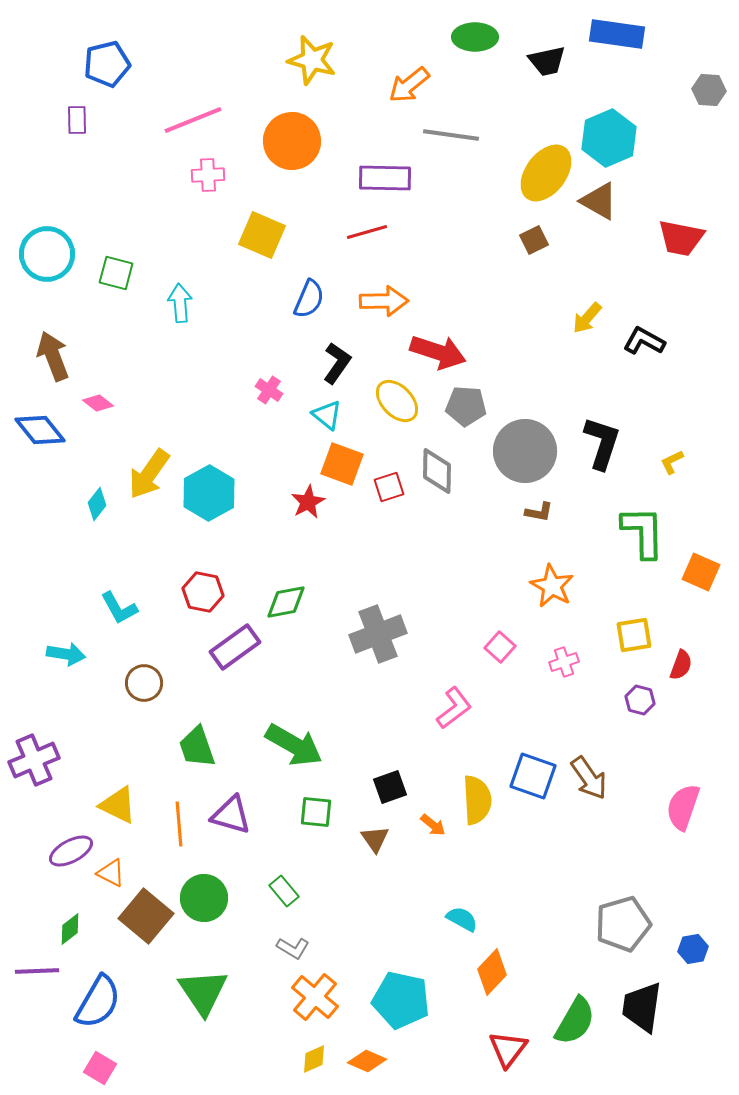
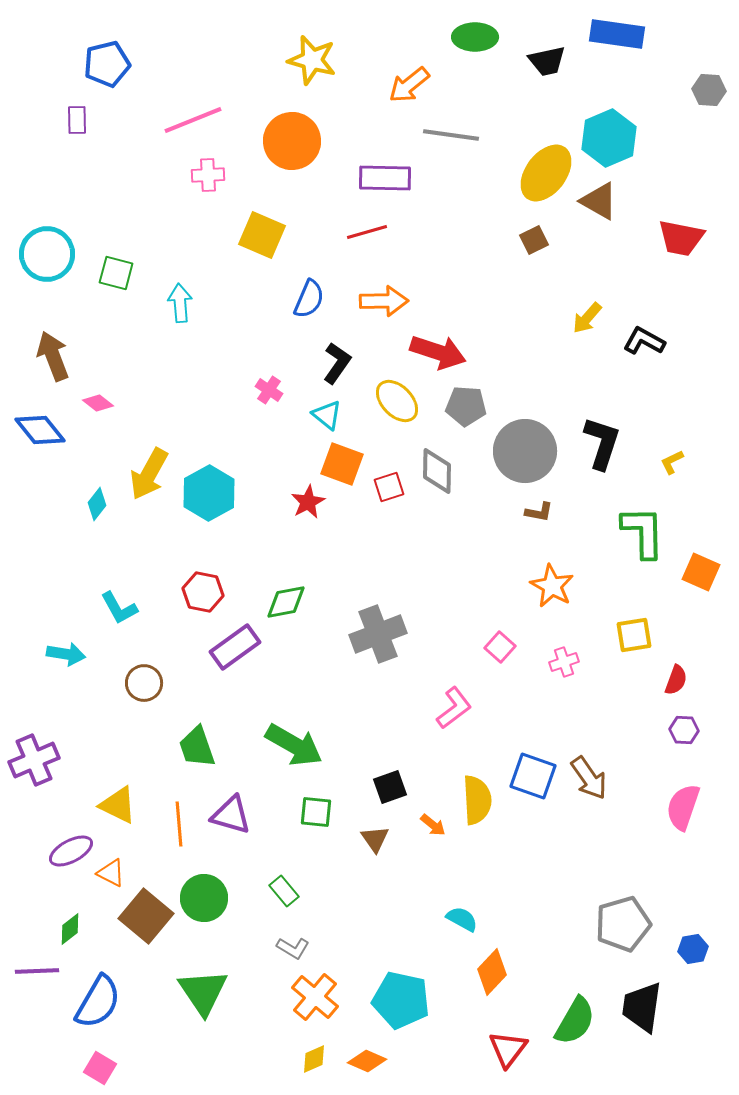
yellow arrow at (149, 474): rotated 6 degrees counterclockwise
red semicircle at (681, 665): moved 5 px left, 15 px down
purple hexagon at (640, 700): moved 44 px right, 30 px down; rotated 12 degrees counterclockwise
